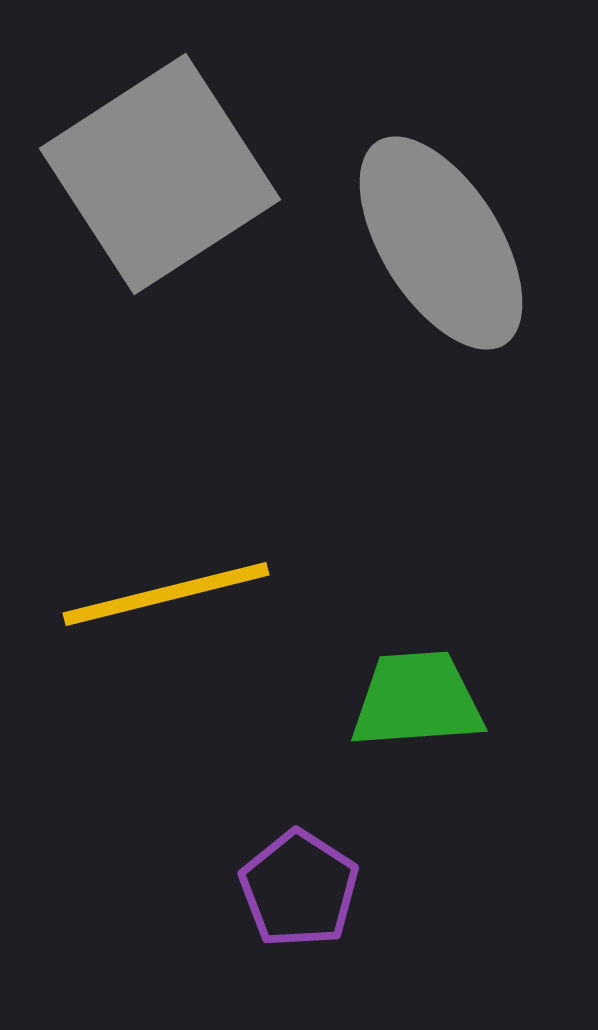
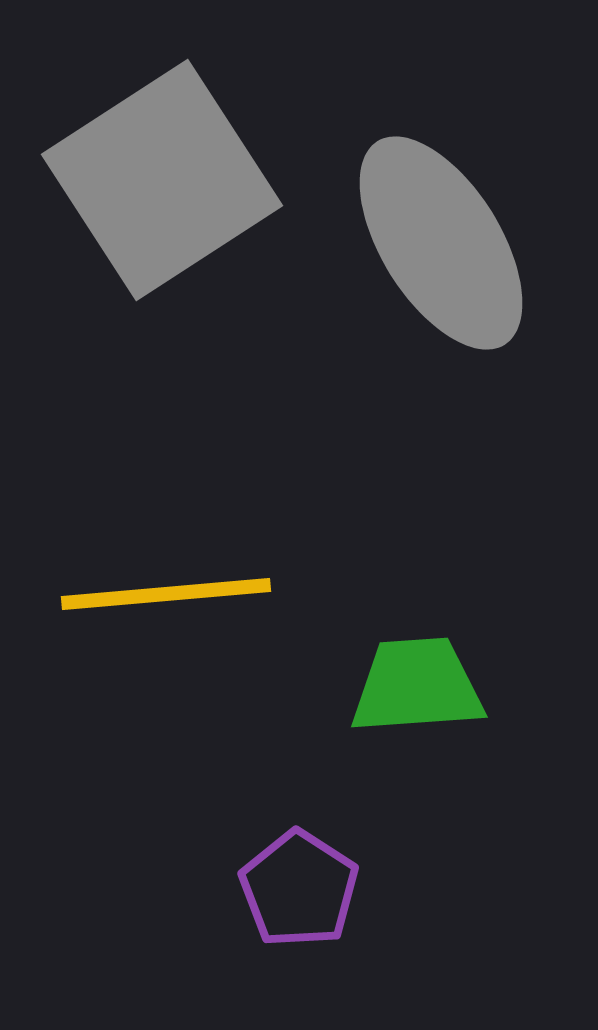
gray square: moved 2 px right, 6 px down
yellow line: rotated 9 degrees clockwise
green trapezoid: moved 14 px up
